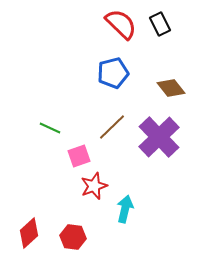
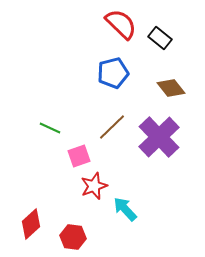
black rectangle: moved 14 px down; rotated 25 degrees counterclockwise
cyan arrow: rotated 56 degrees counterclockwise
red diamond: moved 2 px right, 9 px up
